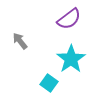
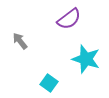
cyan star: moved 15 px right; rotated 20 degrees counterclockwise
